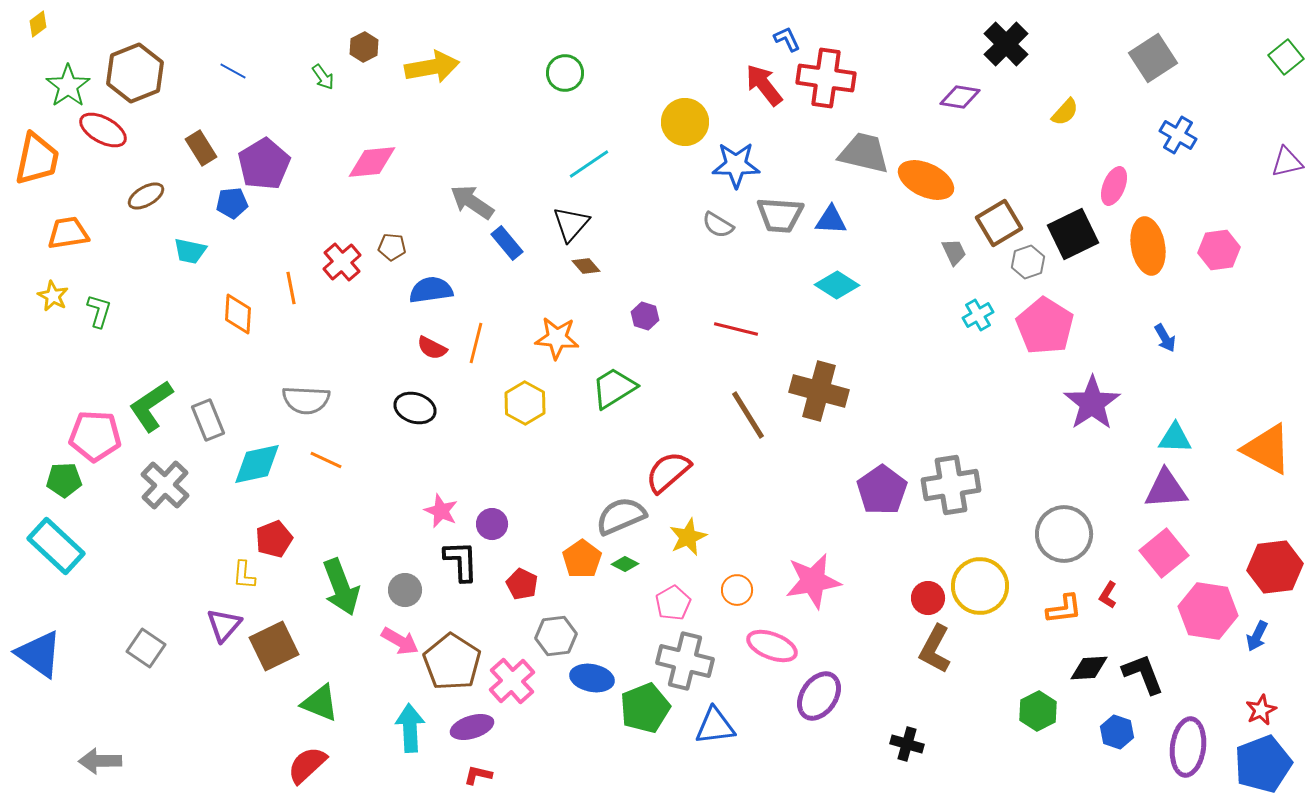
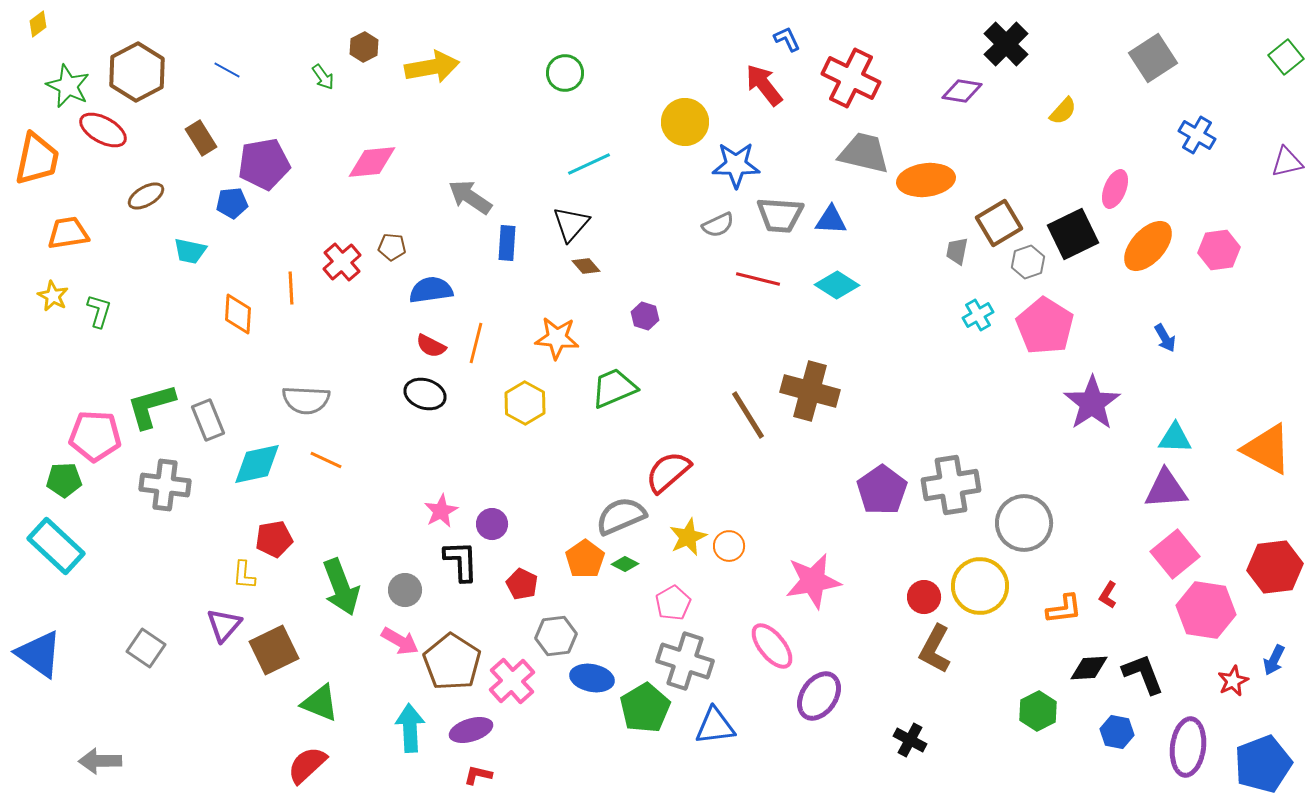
blue line at (233, 71): moved 6 px left, 1 px up
brown hexagon at (135, 73): moved 2 px right, 1 px up; rotated 6 degrees counterclockwise
red cross at (826, 78): moved 25 px right; rotated 18 degrees clockwise
green star at (68, 86): rotated 12 degrees counterclockwise
purple diamond at (960, 97): moved 2 px right, 6 px up
yellow semicircle at (1065, 112): moved 2 px left, 1 px up
blue cross at (1178, 135): moved 19 px right
brown rectangle at (201, 148): moved 10 px up
purple pentagon at (264, 164): rotated 21 degrees clockwise
cyan line at (589, 164): rotated 9 degrees clockwise
orange ellipse at (926, 180): rotated 32 degrees counterclockwise
pink ellipse at (1114, 186): moved 1 px right, 3 px down
gray arrow at (472, 202): moved 2 px left, 5 px up
gray semicircle at (718, 225): rotated 56 degrees counterclockwise
blue rectangle at (507, 243): rotated 44 degrees clockwise
orange ellipse at (1148, 246): rotated 52 degrees clockwise
gray trapezoid at (954, 252): moved 3 px right, 1 px up; rotated 144 degrees counterclockwise
orange line at (291, 288): rotated 8 degrees clockwise
red line at (736, 329): moved 22 px right, 50 px up
red semicircle at (432, 348): moved 1 px left, 2 px up
green trapezoid at (614, 388): rotated 9 degrees clockwise
brown cross at (819, 391): moved 9 px left
green L-shape at (151, 406): rotated 18 degrees clockwise
black ellipse at (415, 408): moved 10 px right, 14 px up
gray cross at (165, 485): rotated 36 degrees counterclockwise
pink star at (441, 511): rotated 20 degrees clockwise
gray circle at (1064, 534): moved 40 px left, 11 px up
red pentagon at (274, 539): rotated 12 degrees clockwise
pink square at (1164, 553): moved 11 px right, 1 px down
orange pentagon at (582, 559): moved 3 px right
orange circle at (737, 590): moved 8 px left, 44 px up
red circle at (928, 598): moved 4 px left, 1 px up
pink hexagon at (1208, 611): moved 2 px left, 1 px up
blue arrow at (1257, 636): moved 17 px right, 24 px down
brown square at (274, 646): moved 4 px down
pink ellipse at (772, 646): rotated 30 degrees clockwise
gray cross at (685, 661): rotated 4 degrees clockwise
green pentagon at (645, 708): rotated 9 degrees counterclockwise
red star at (1261, 710): moved 28 px left, 29 px up
purple ellipse at (472, 727): moved 1 px left, 3 px down
blue hexagon at (1117, 732): rotated 8 degrees counterclockwise
black cross at (907, 744): moved 3 px right, 4 px up; rotated 12 degrees clockwise
